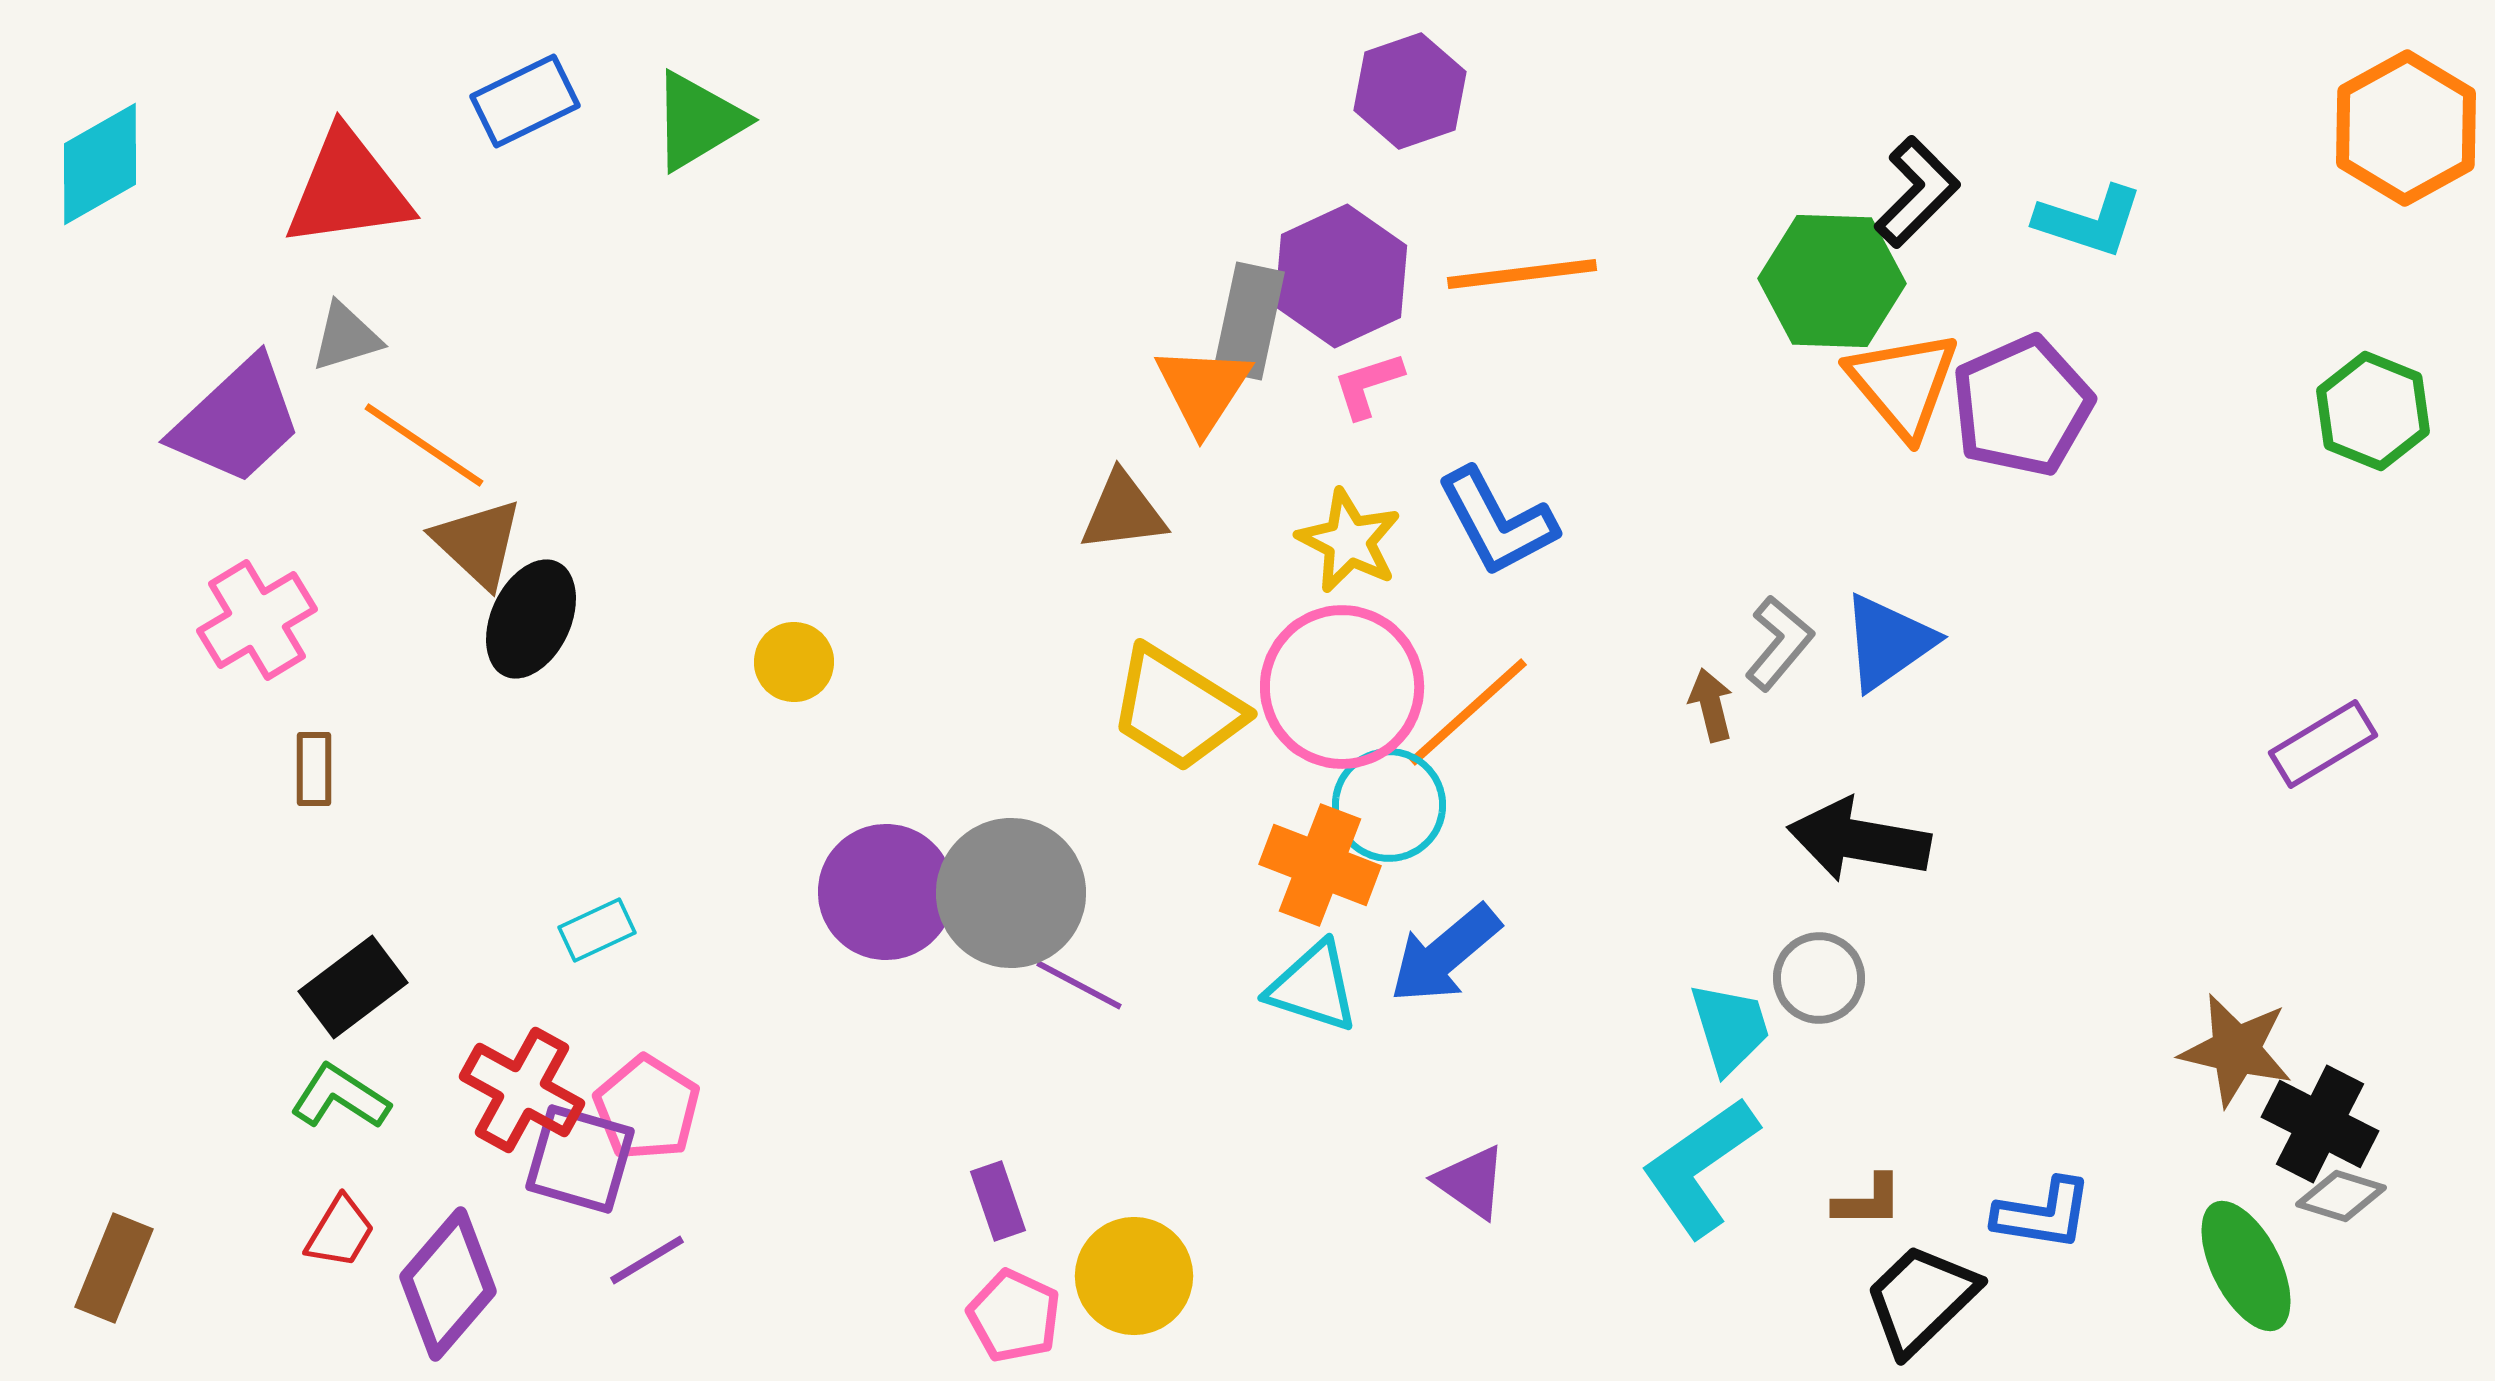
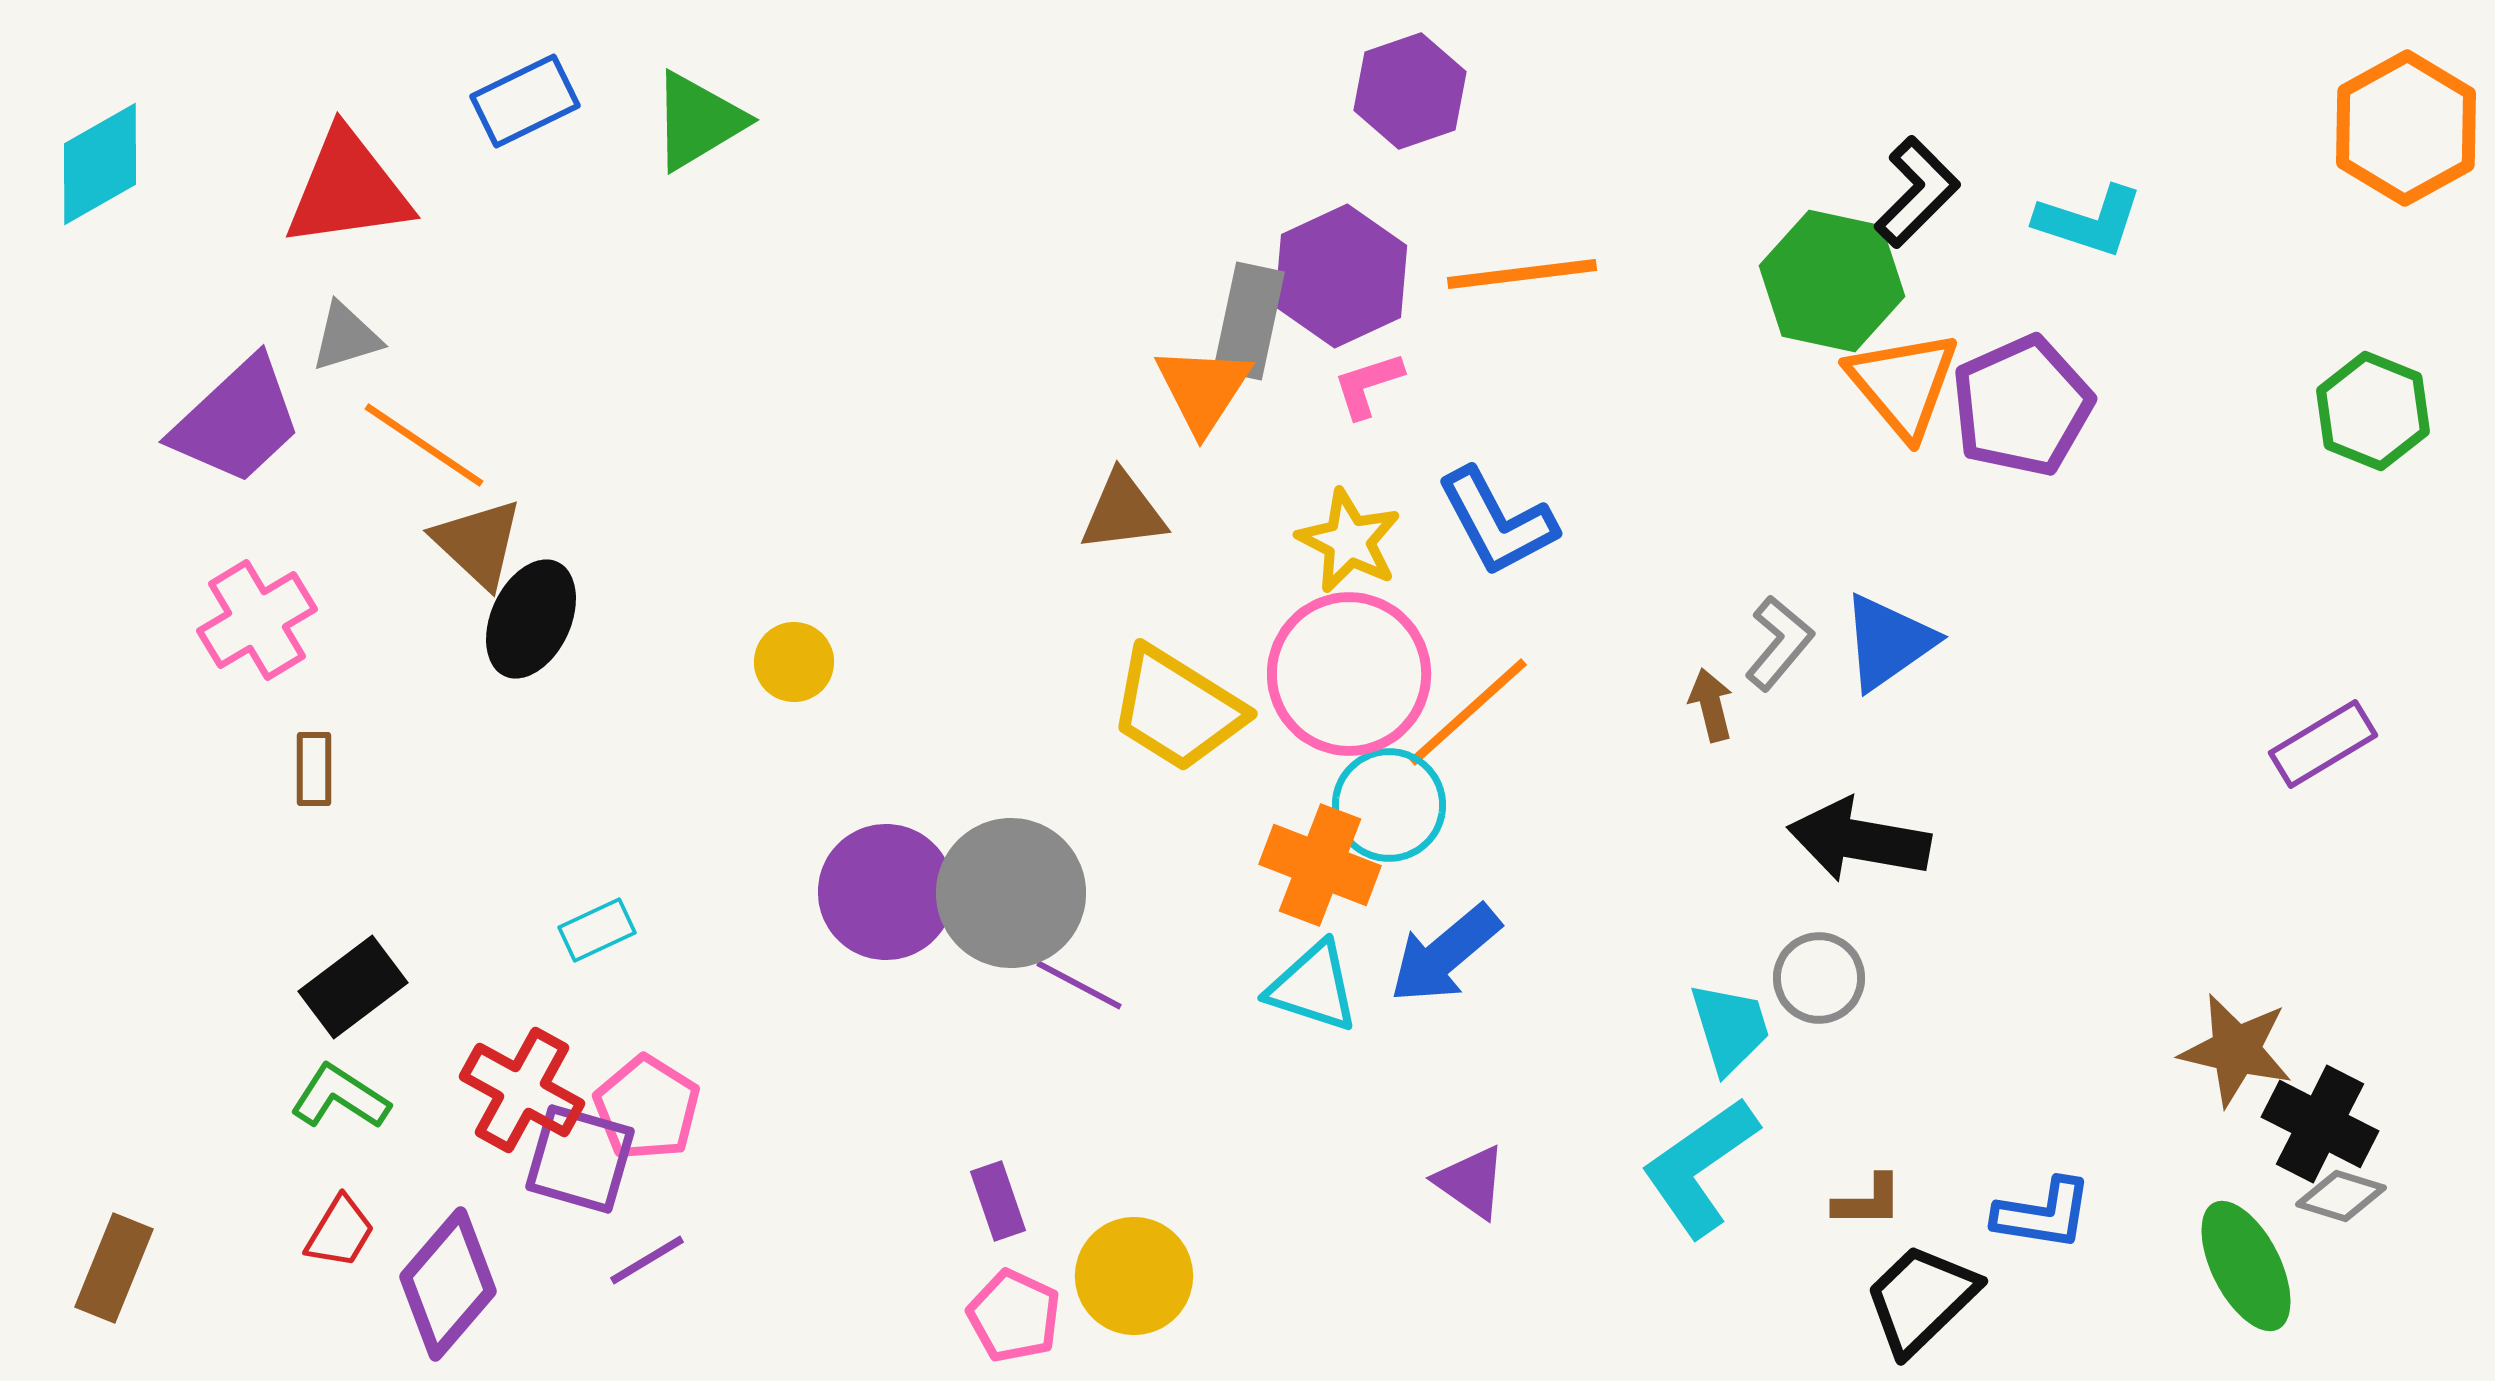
green hexagon at (1832, 281): rotated 10 degrees clockwise
pink circle at (1342, 687): moved 7 px right, 13 px up
